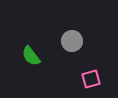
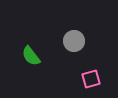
gray circle: moved 2 px right
